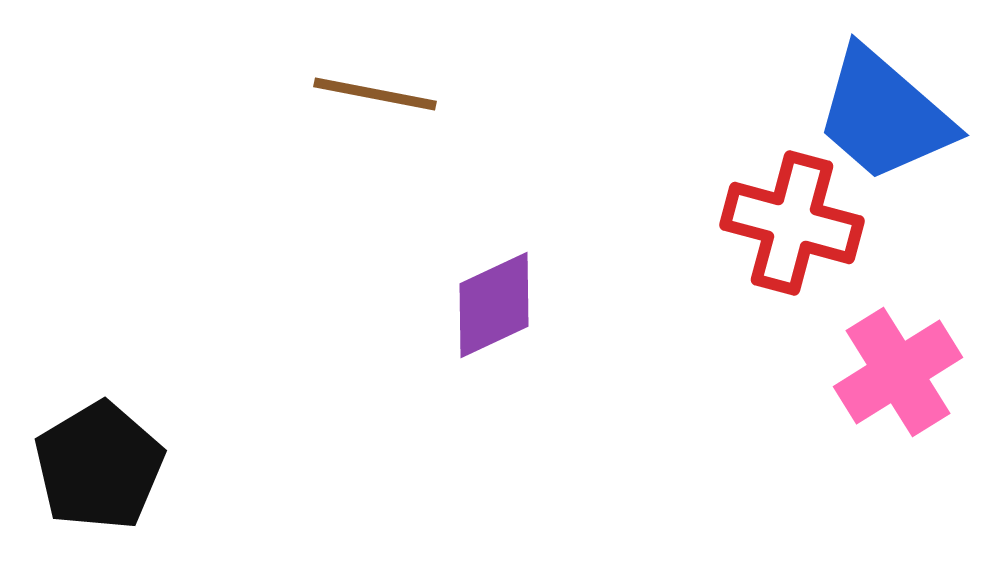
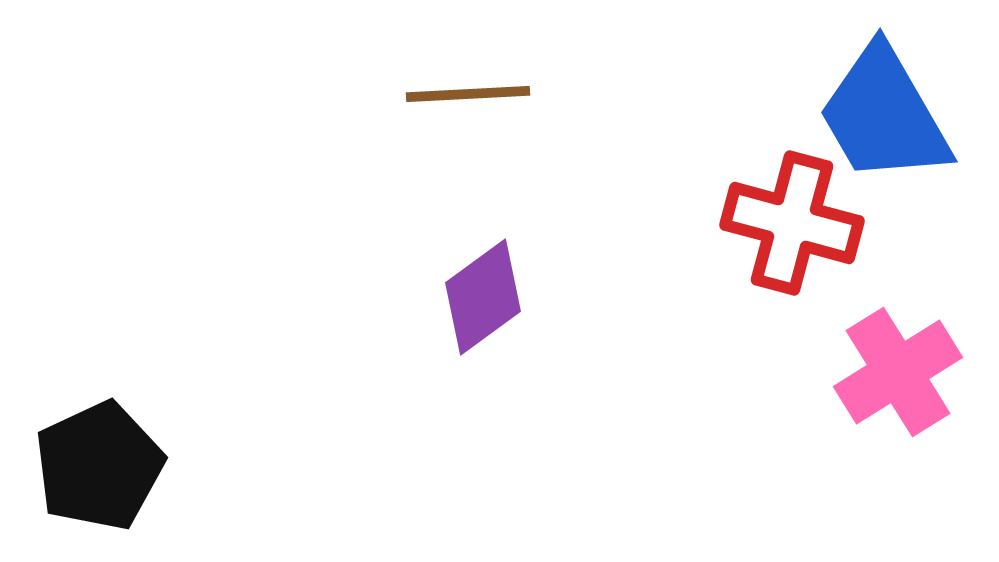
brown line: moved 93 px right; rotated 14 degrees counterclockwise
blue trapezoid: rotated 19 degrees clockwise
purple diamond: moved 11 px left, 8 px up; rotated 11 degrees counterclockwise
black pentagon: rotated 6 degrees clockwise
